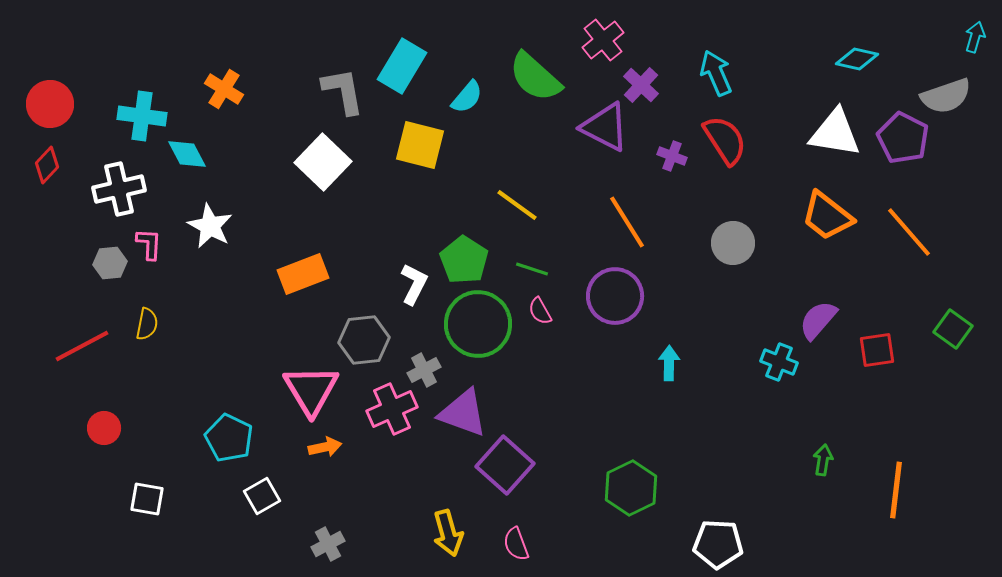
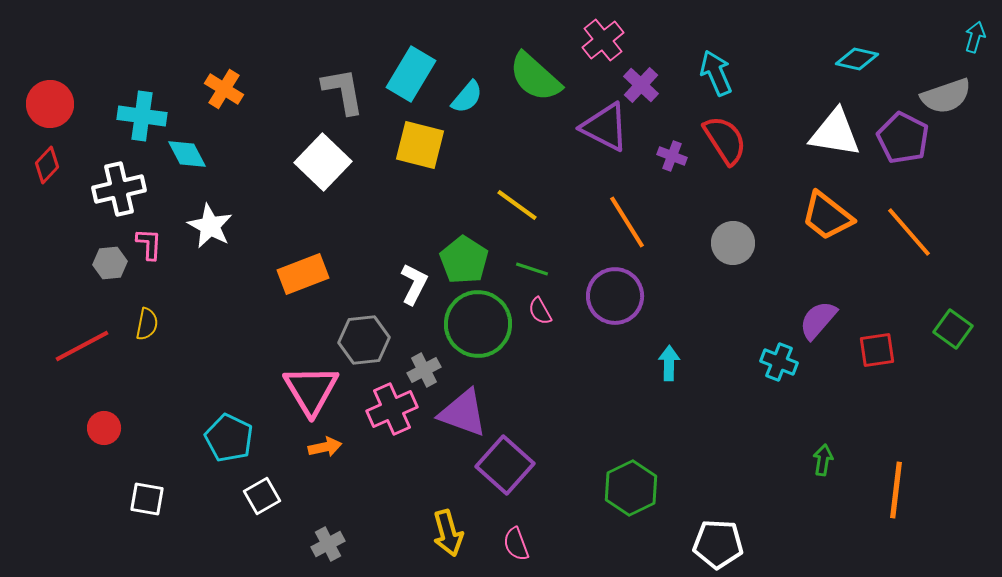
cyan rectangle at (402, 66): moved 9 px right, 8 px down
